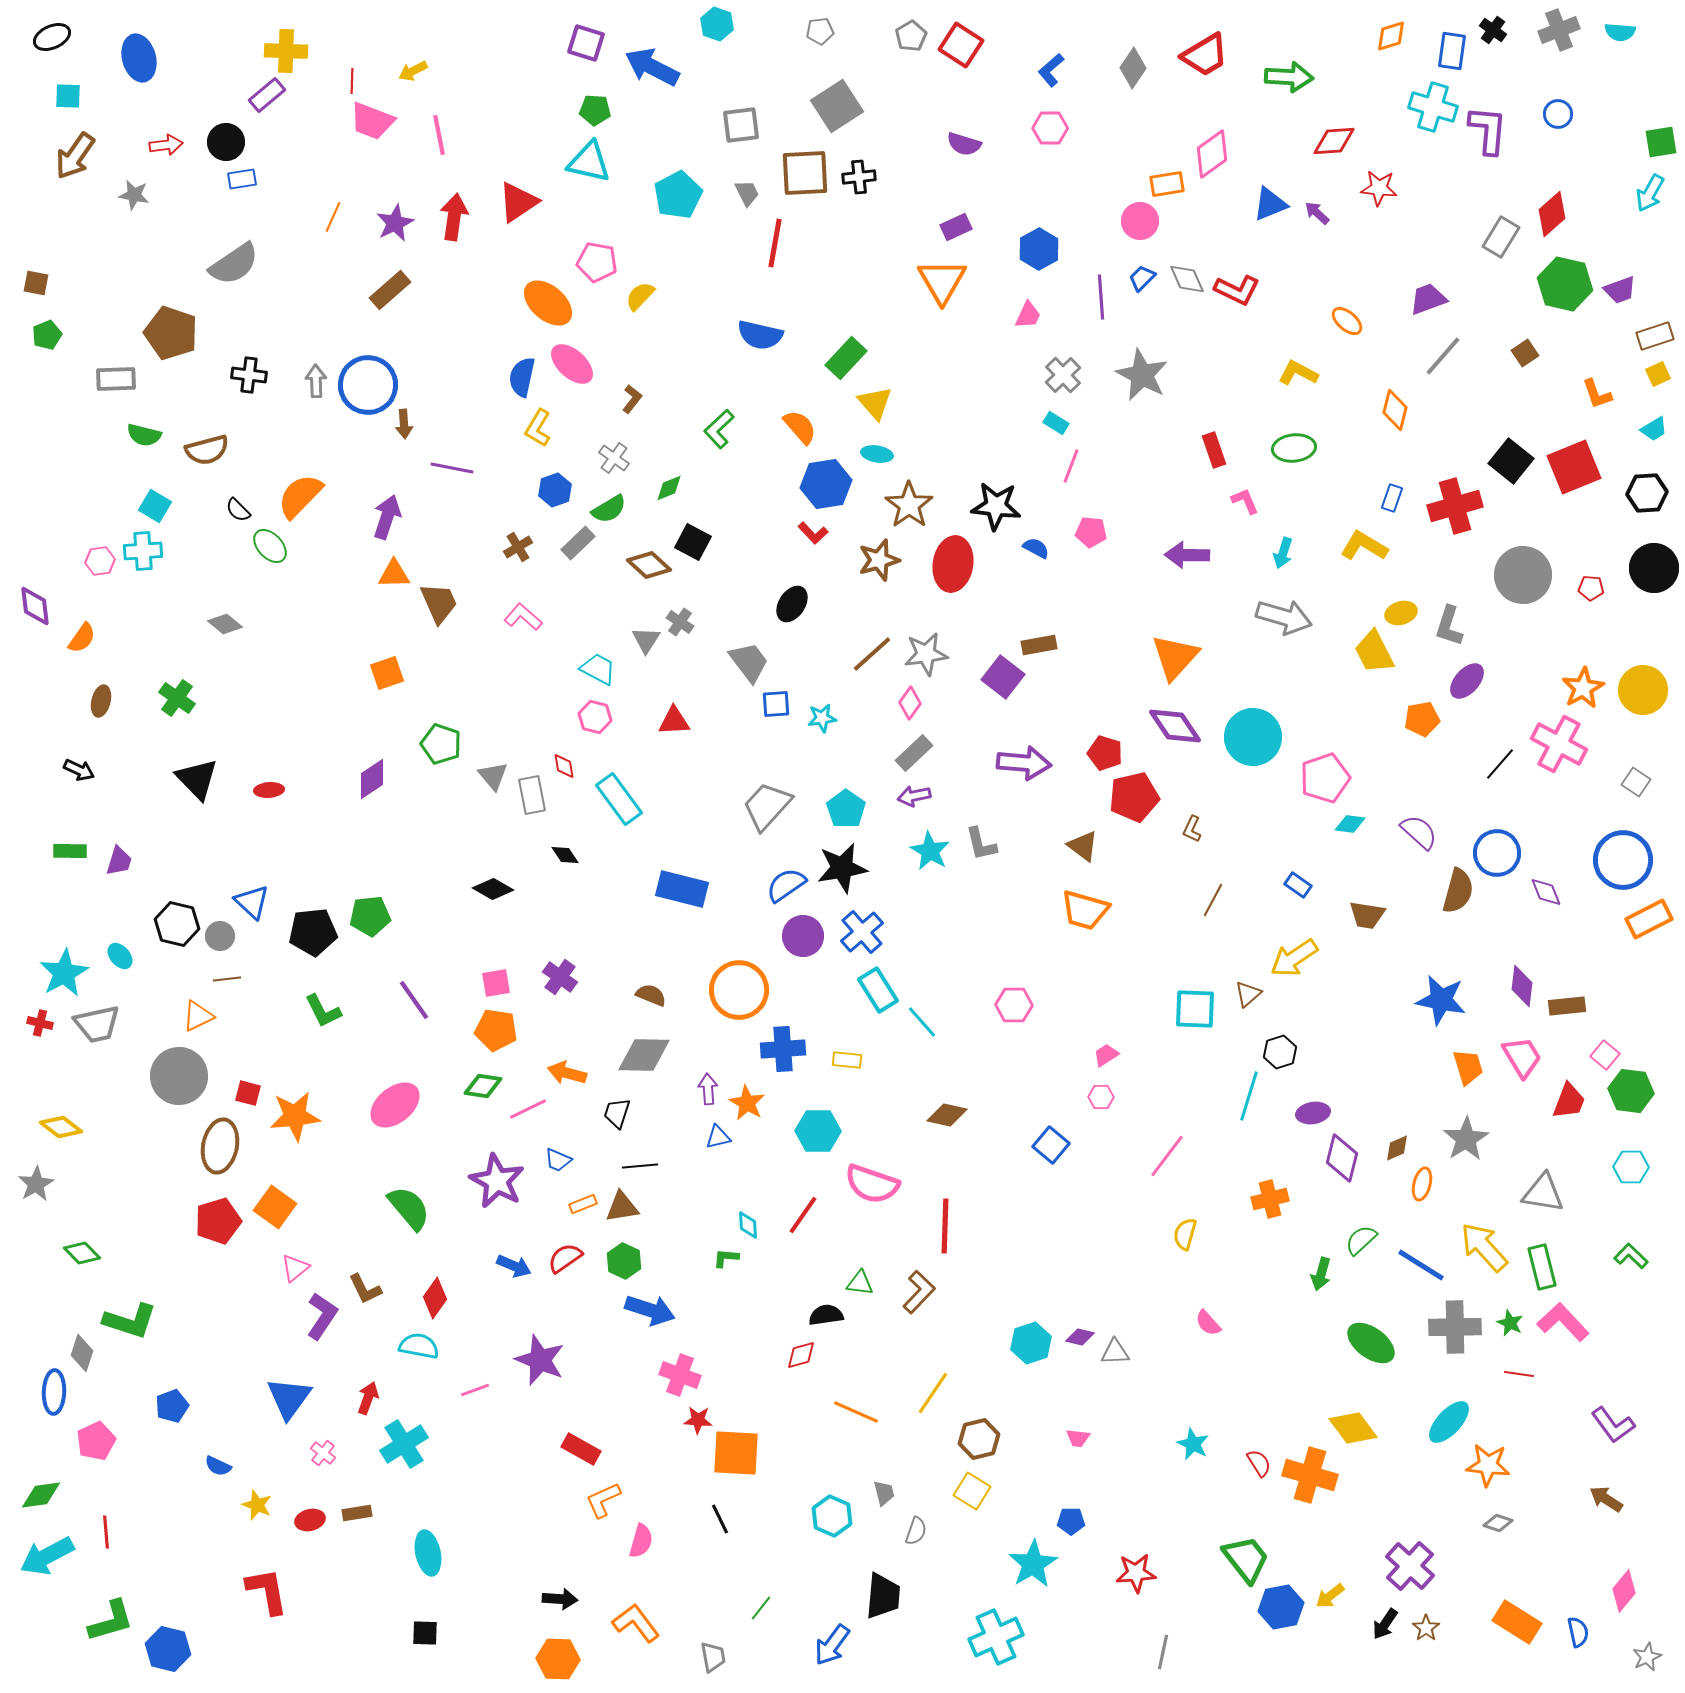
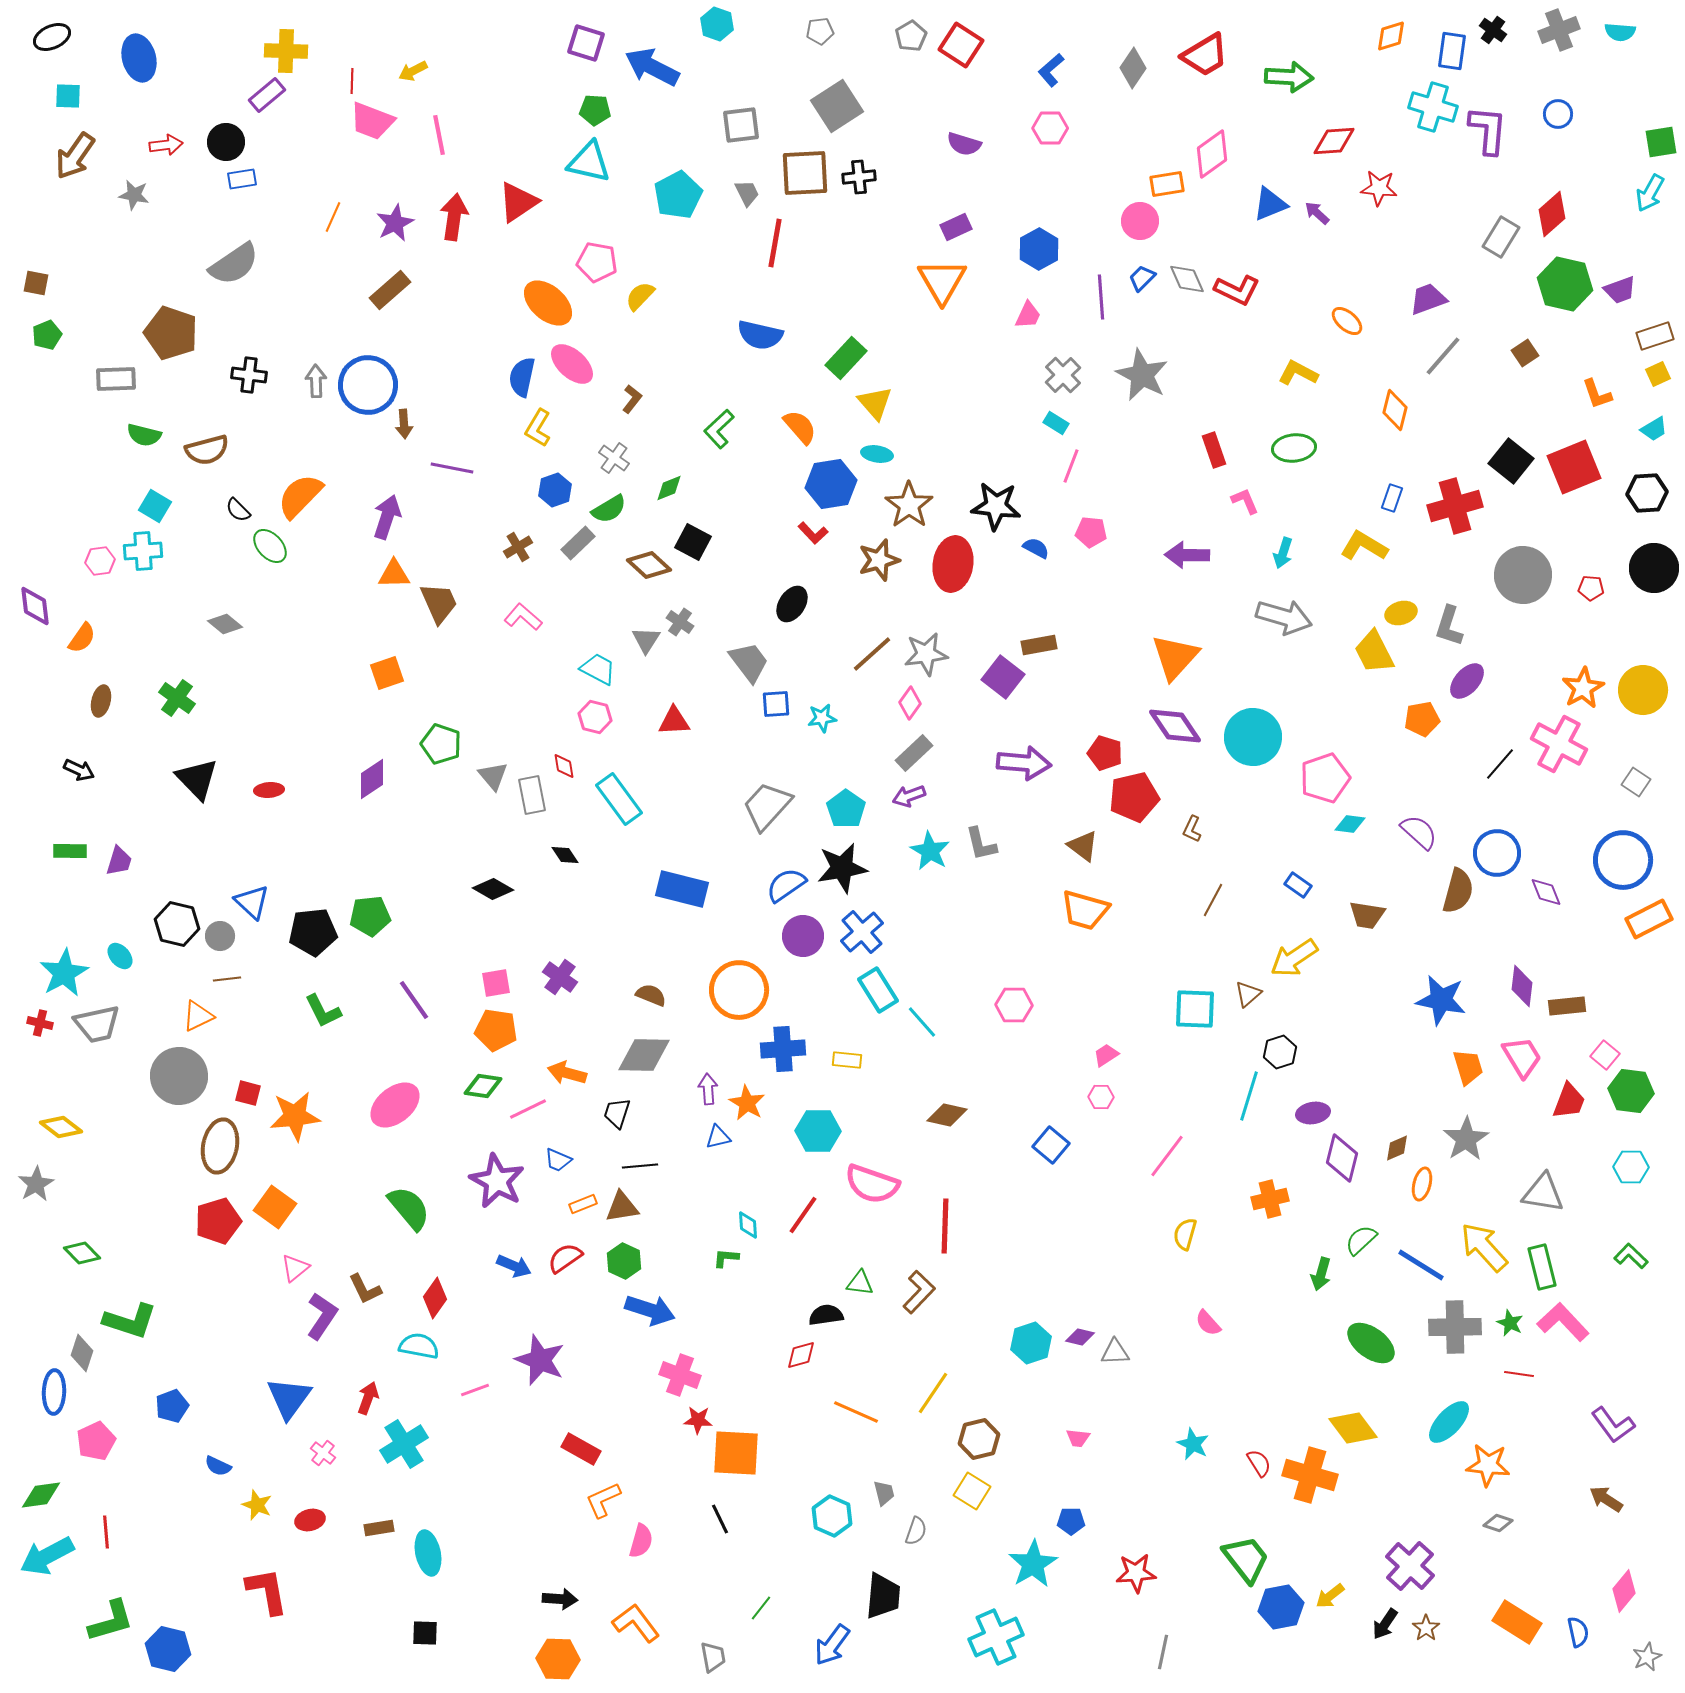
blue hexagon at (826, 484): moved 5 px right
purple arrow at (914, 796): moved 5 px left; rotated 8 degrees counterclockwise
brown rectangle at (357, 1513): moved 22 px right, 15 px down
